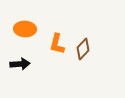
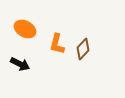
orange ellipse: rotated 25 degrees clockwise
black arrow: rotated 30 degrees clockwise
